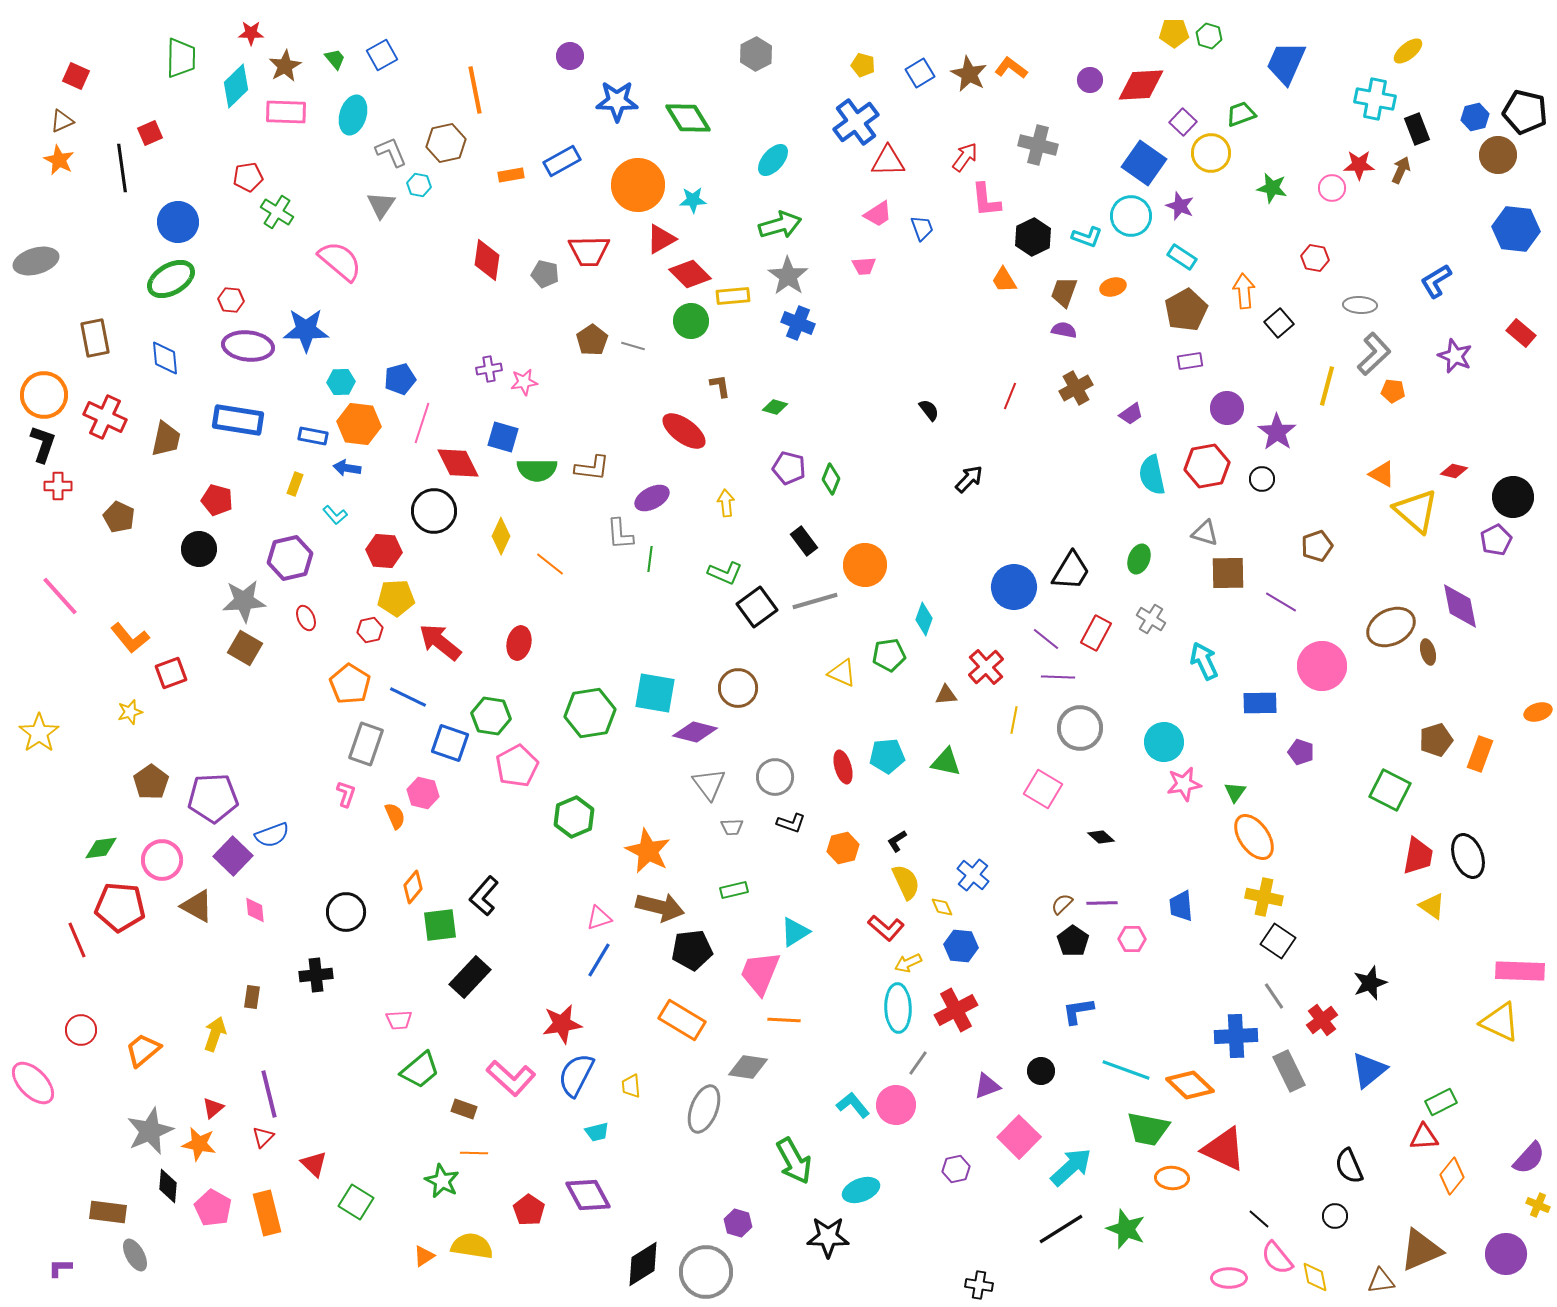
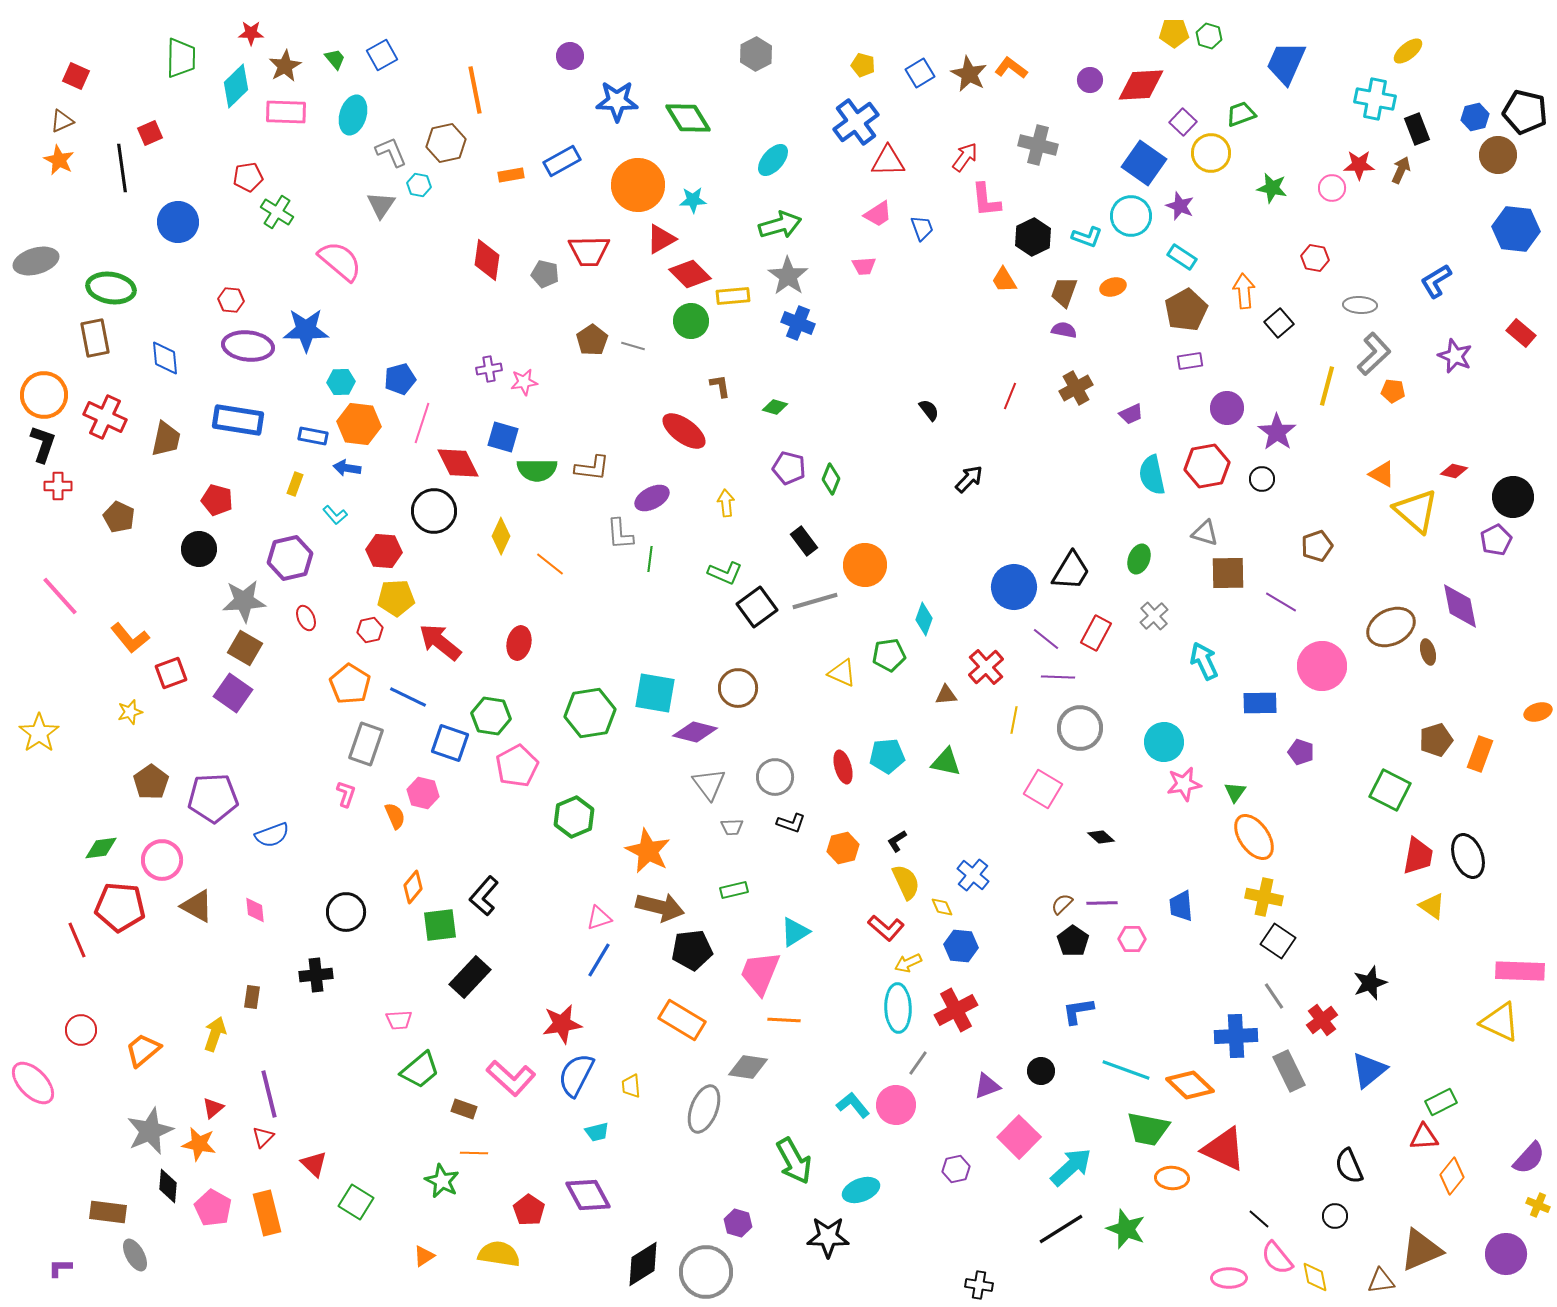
green ellipse at (171, 279): moved 60 px left, 9 px down; rotated 39 degrees clockwise
purple trapezoid at (1131, 414): rotated 10 degrees clockwise
gray cross at (1151, 619): moved 3 px right, 3 px up; rotated 16 degrees clockwise
purple square at (233, 856): moved 163 px up; rotated 9 degrees counterclockwise
yellow semicircle at (472, 1246): moved 27 px right, 8 px down
